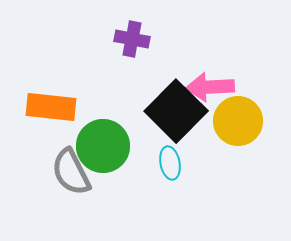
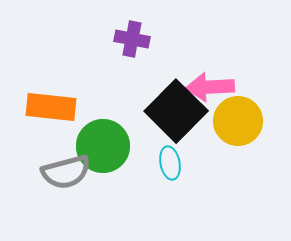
gray semicircle: moved 5 px left; rotated 78 degrees counterclockwise
